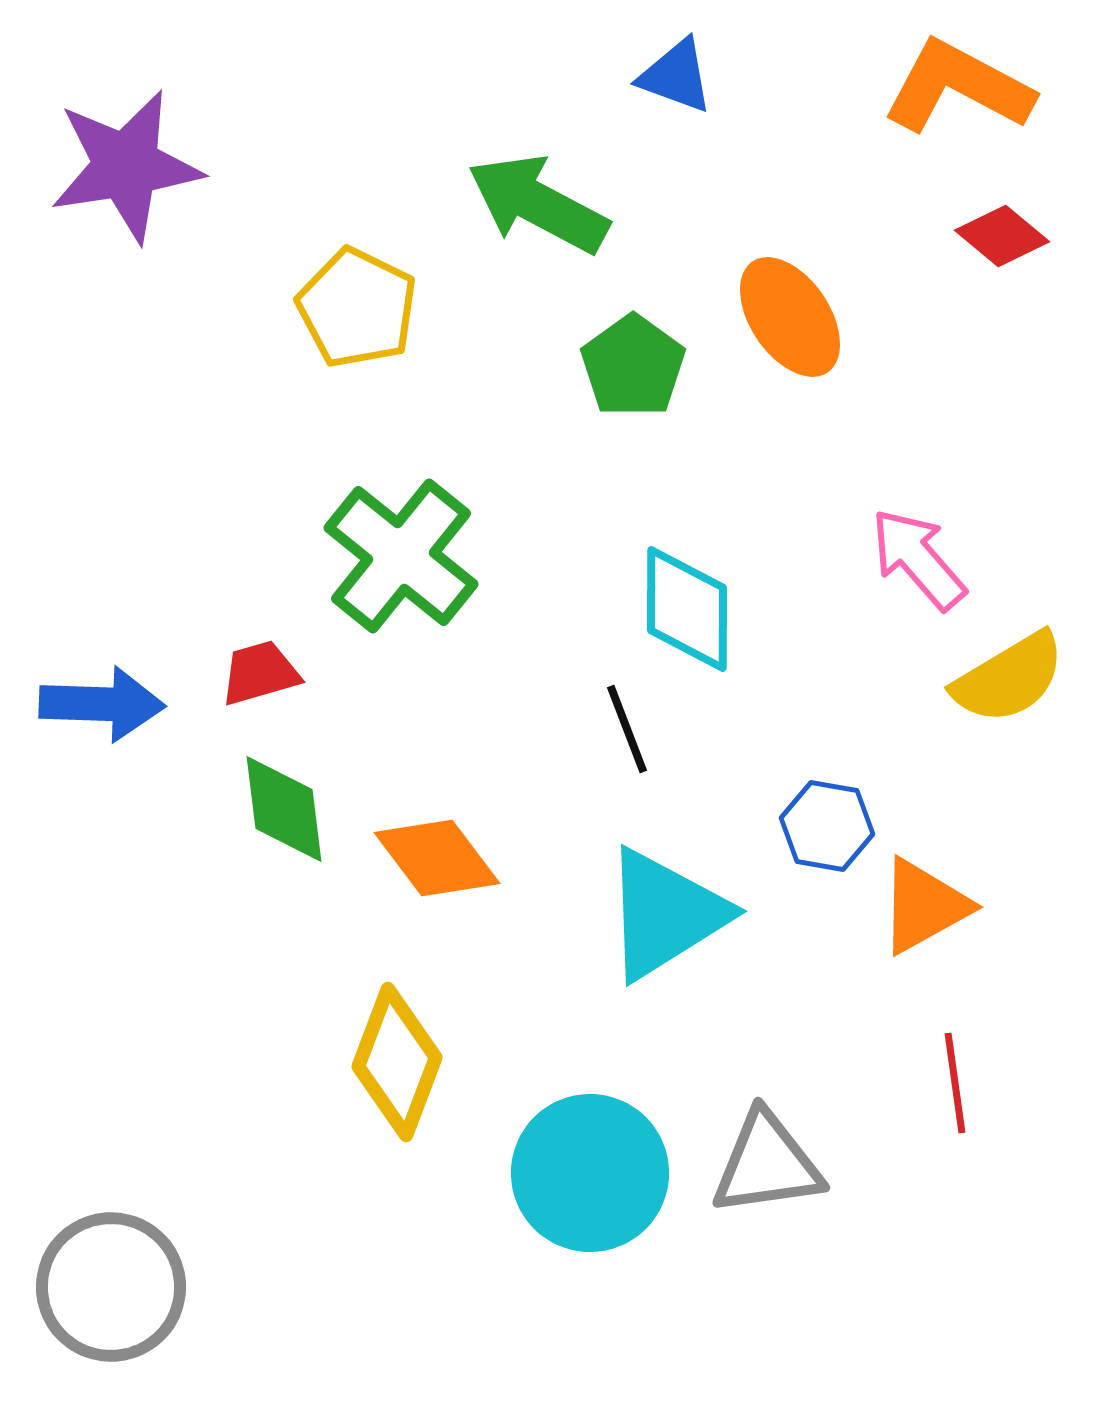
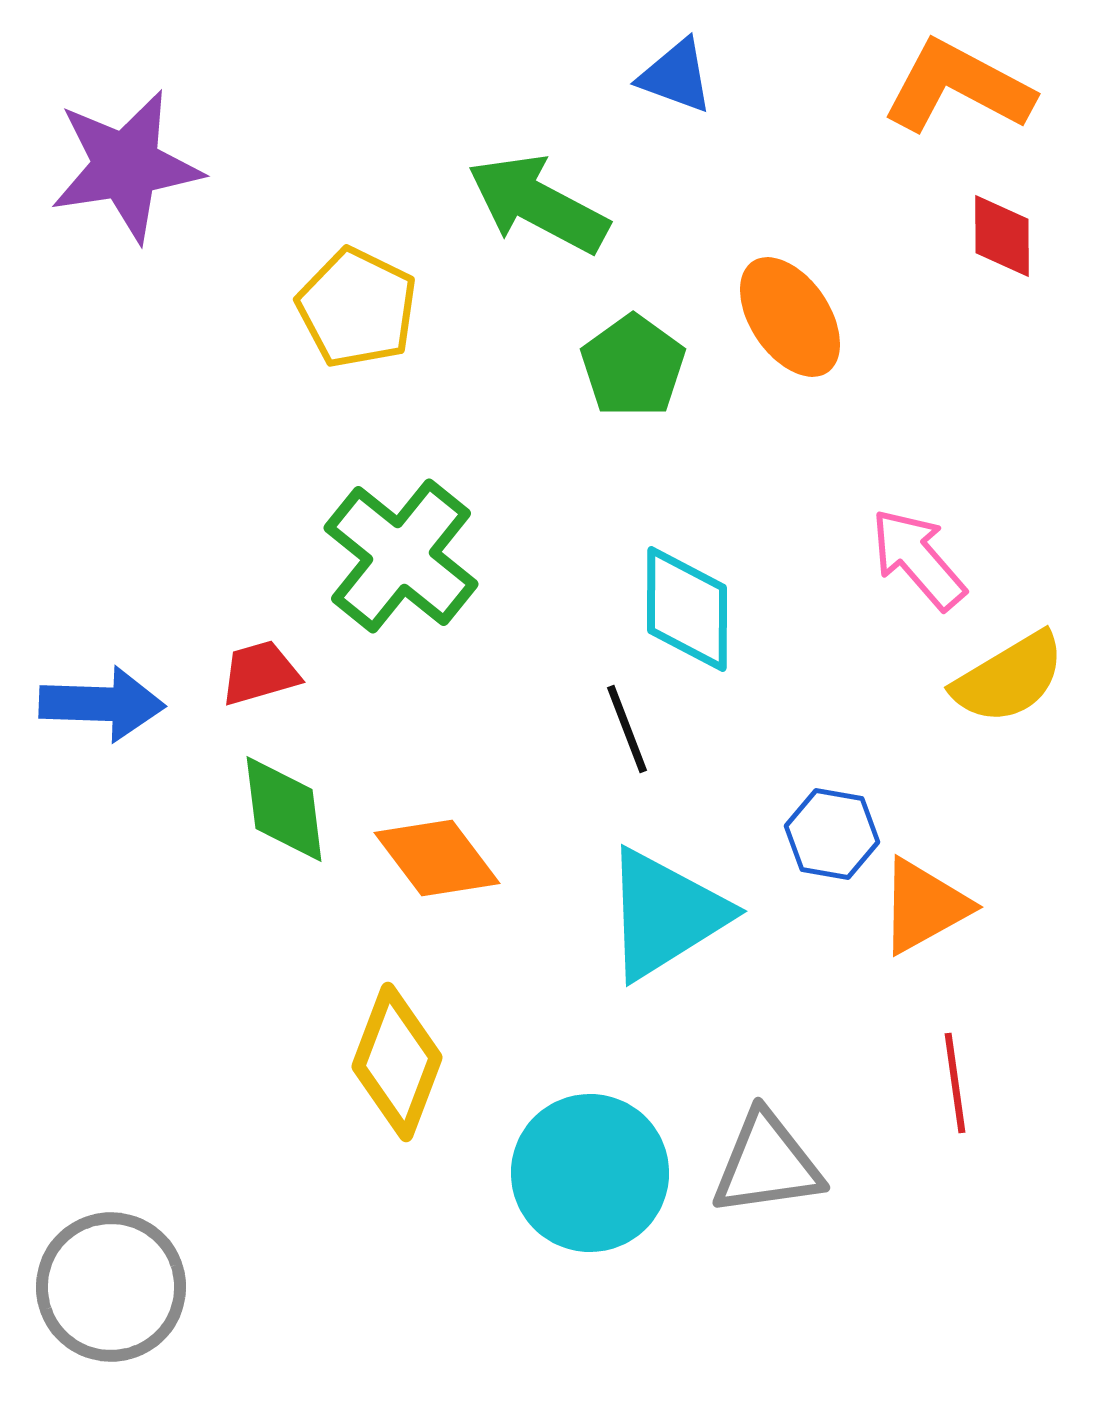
red diamond: rotated 50 degrees clockwise
blue hexagon: moved 5 px right, 8 px down
